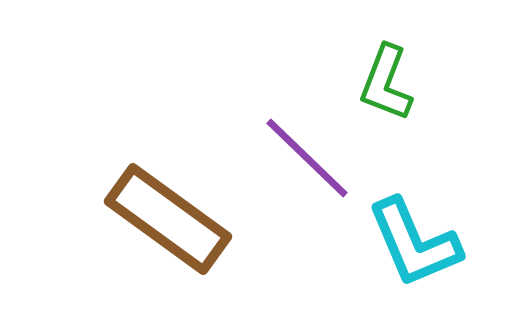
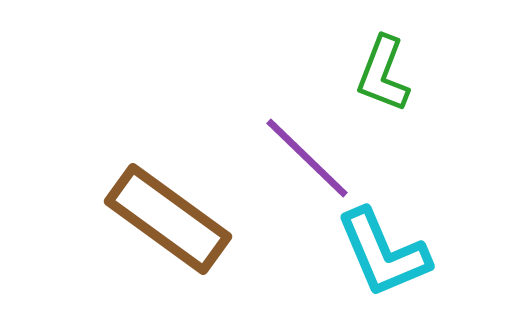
green L-shape: moved 3 px left, 9 px up
cyan L-shape: moved 31 px left, 10 px down
